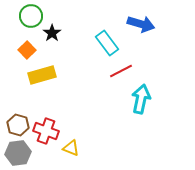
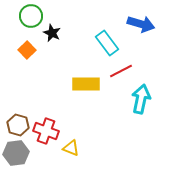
black star: rotated 12 degrees counterclockwise
yellow rectangle: moved 44 px right, 9 px down; rotated 16 degrees clockwise
gray hexagon: moved 2 px left
